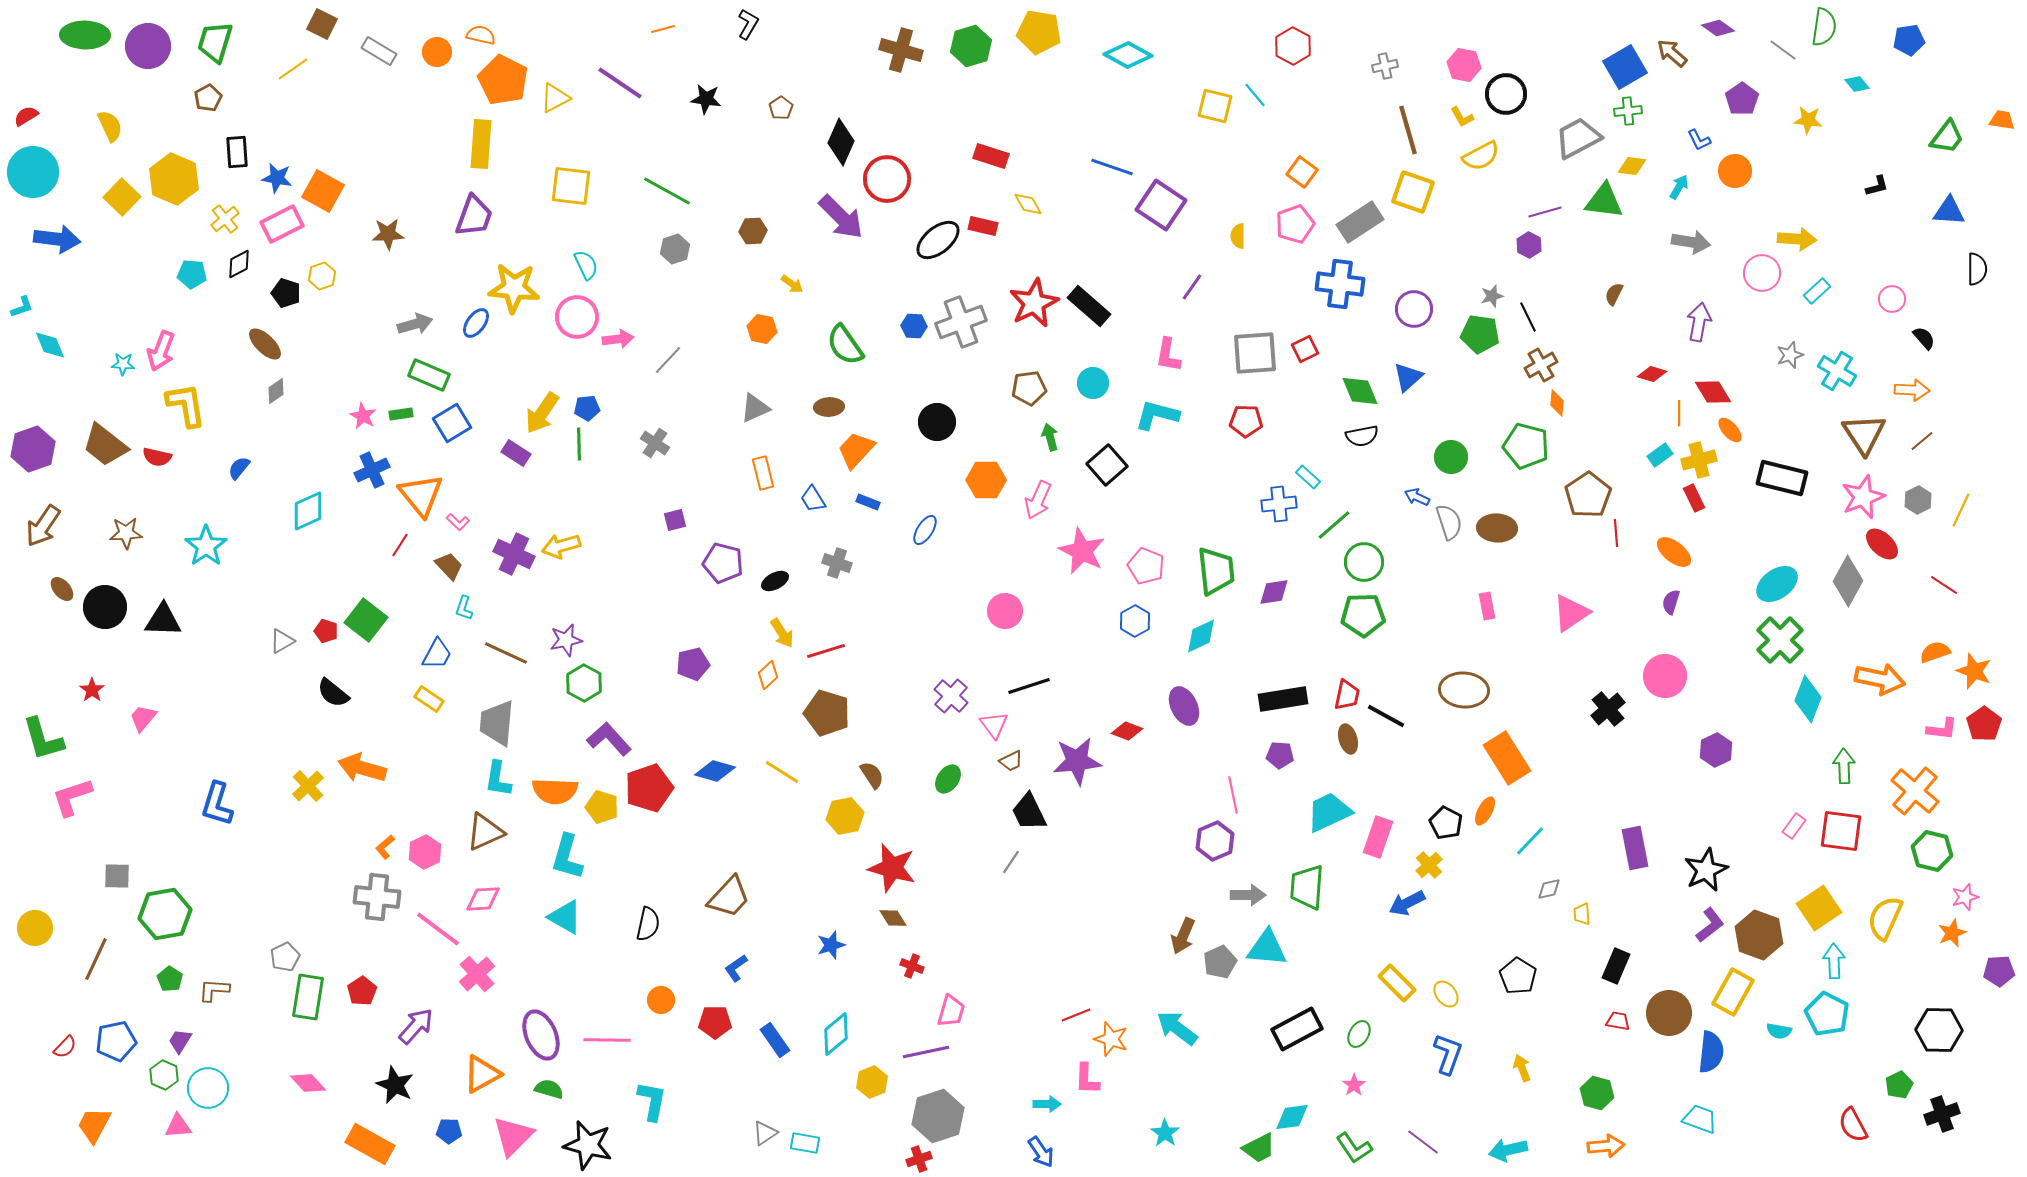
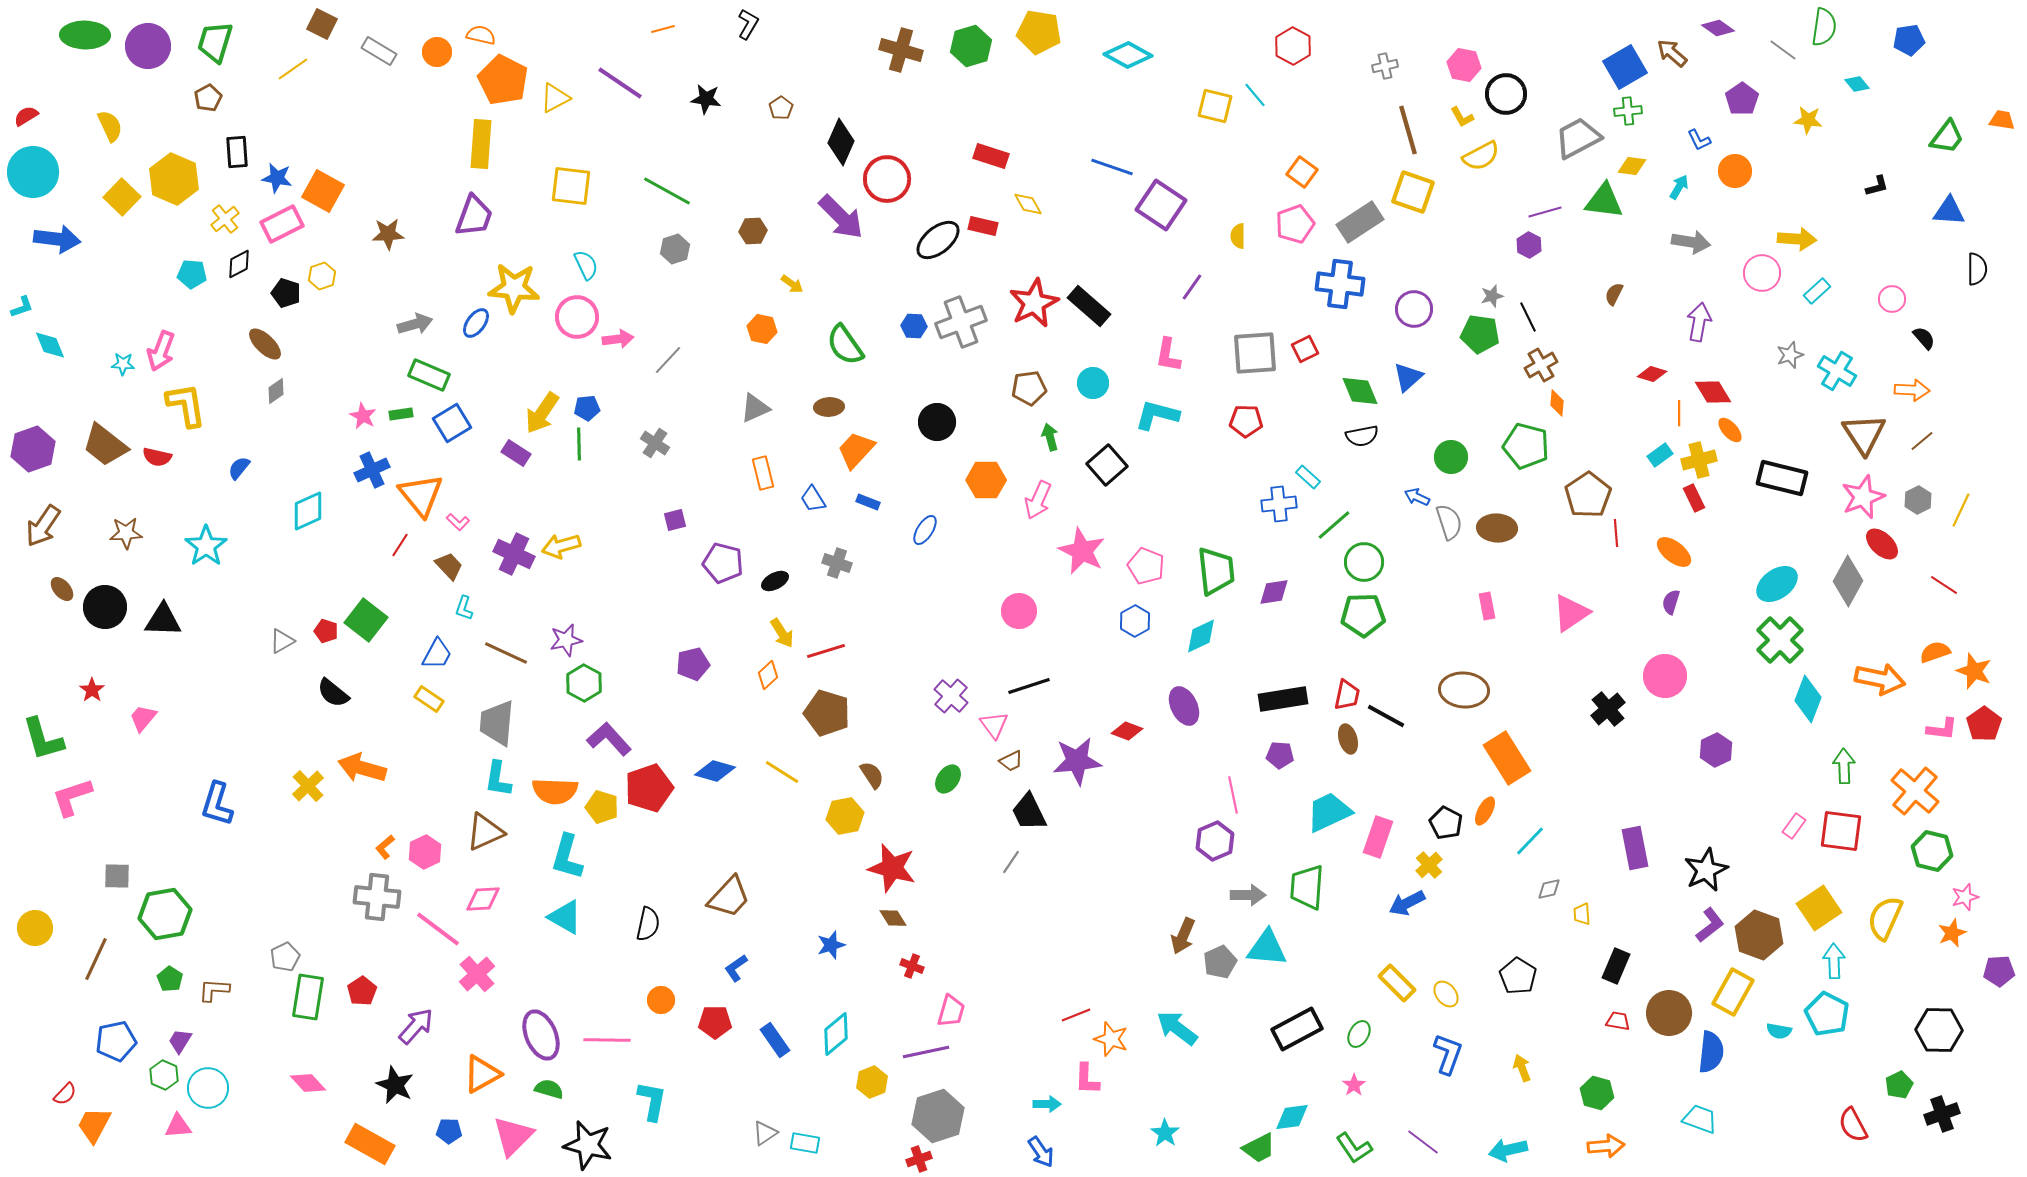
pink circle at (1005, 611): moved 14 px right
red semicircle at (65, 1047): moved 47 px down
